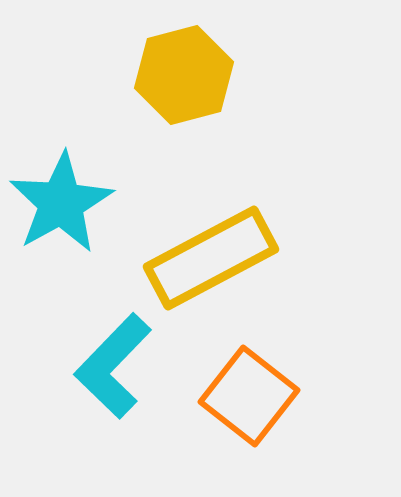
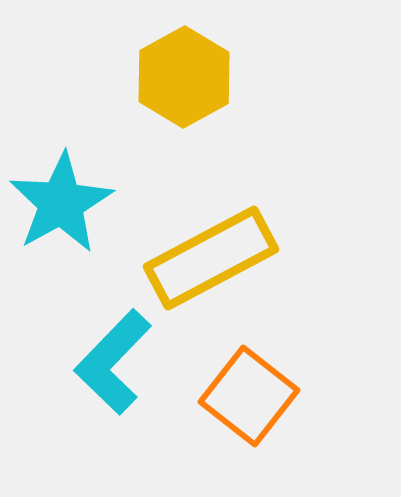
yellow hexagon: moved 2 px down; rotated 14 degrees counterclockwise
cyan L-shape: moved 4 px up
